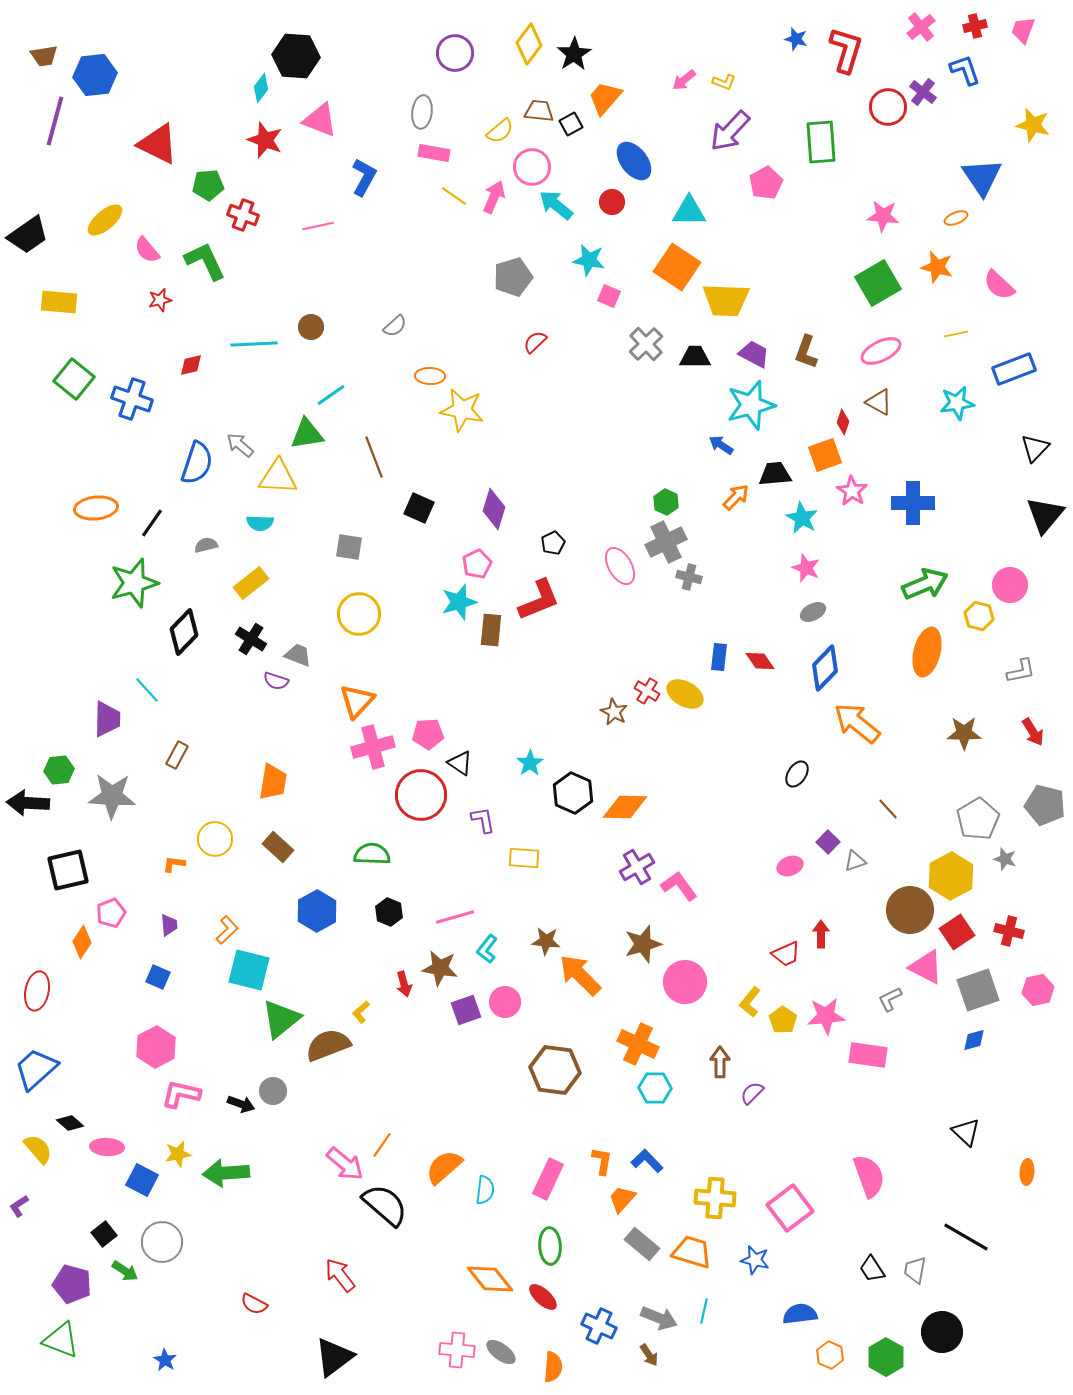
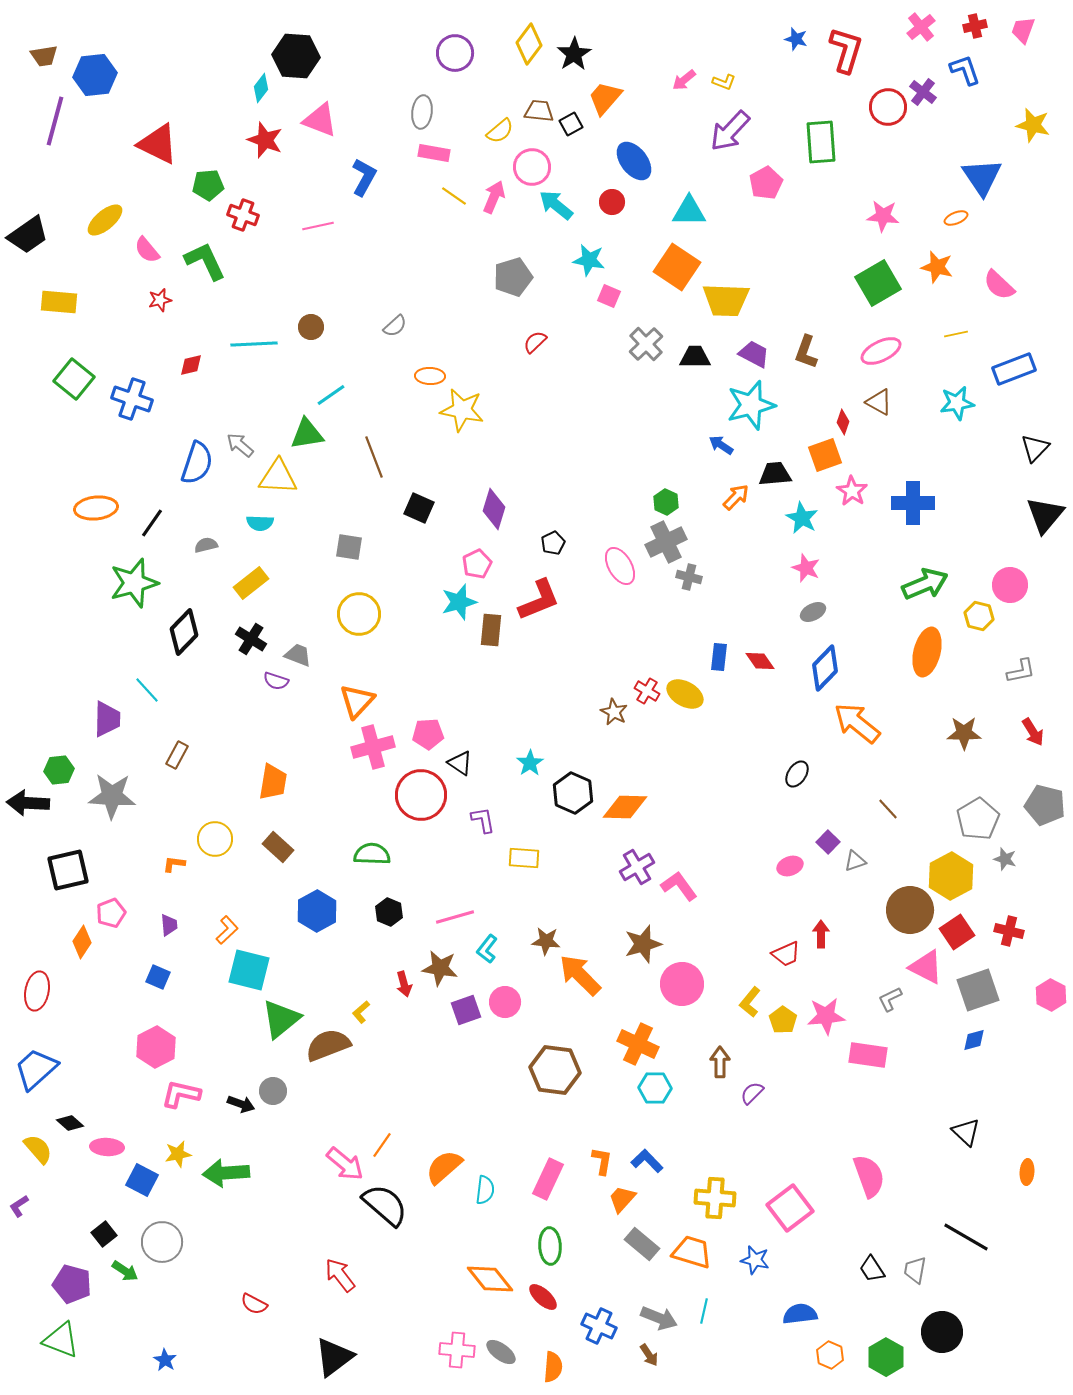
pink circle at (685, 982): moved 3 px left, 2 px down
pink hexagon at (1038, 990): moved 13 px right, 5 px down; rotated 20 degrees counterclockwise
